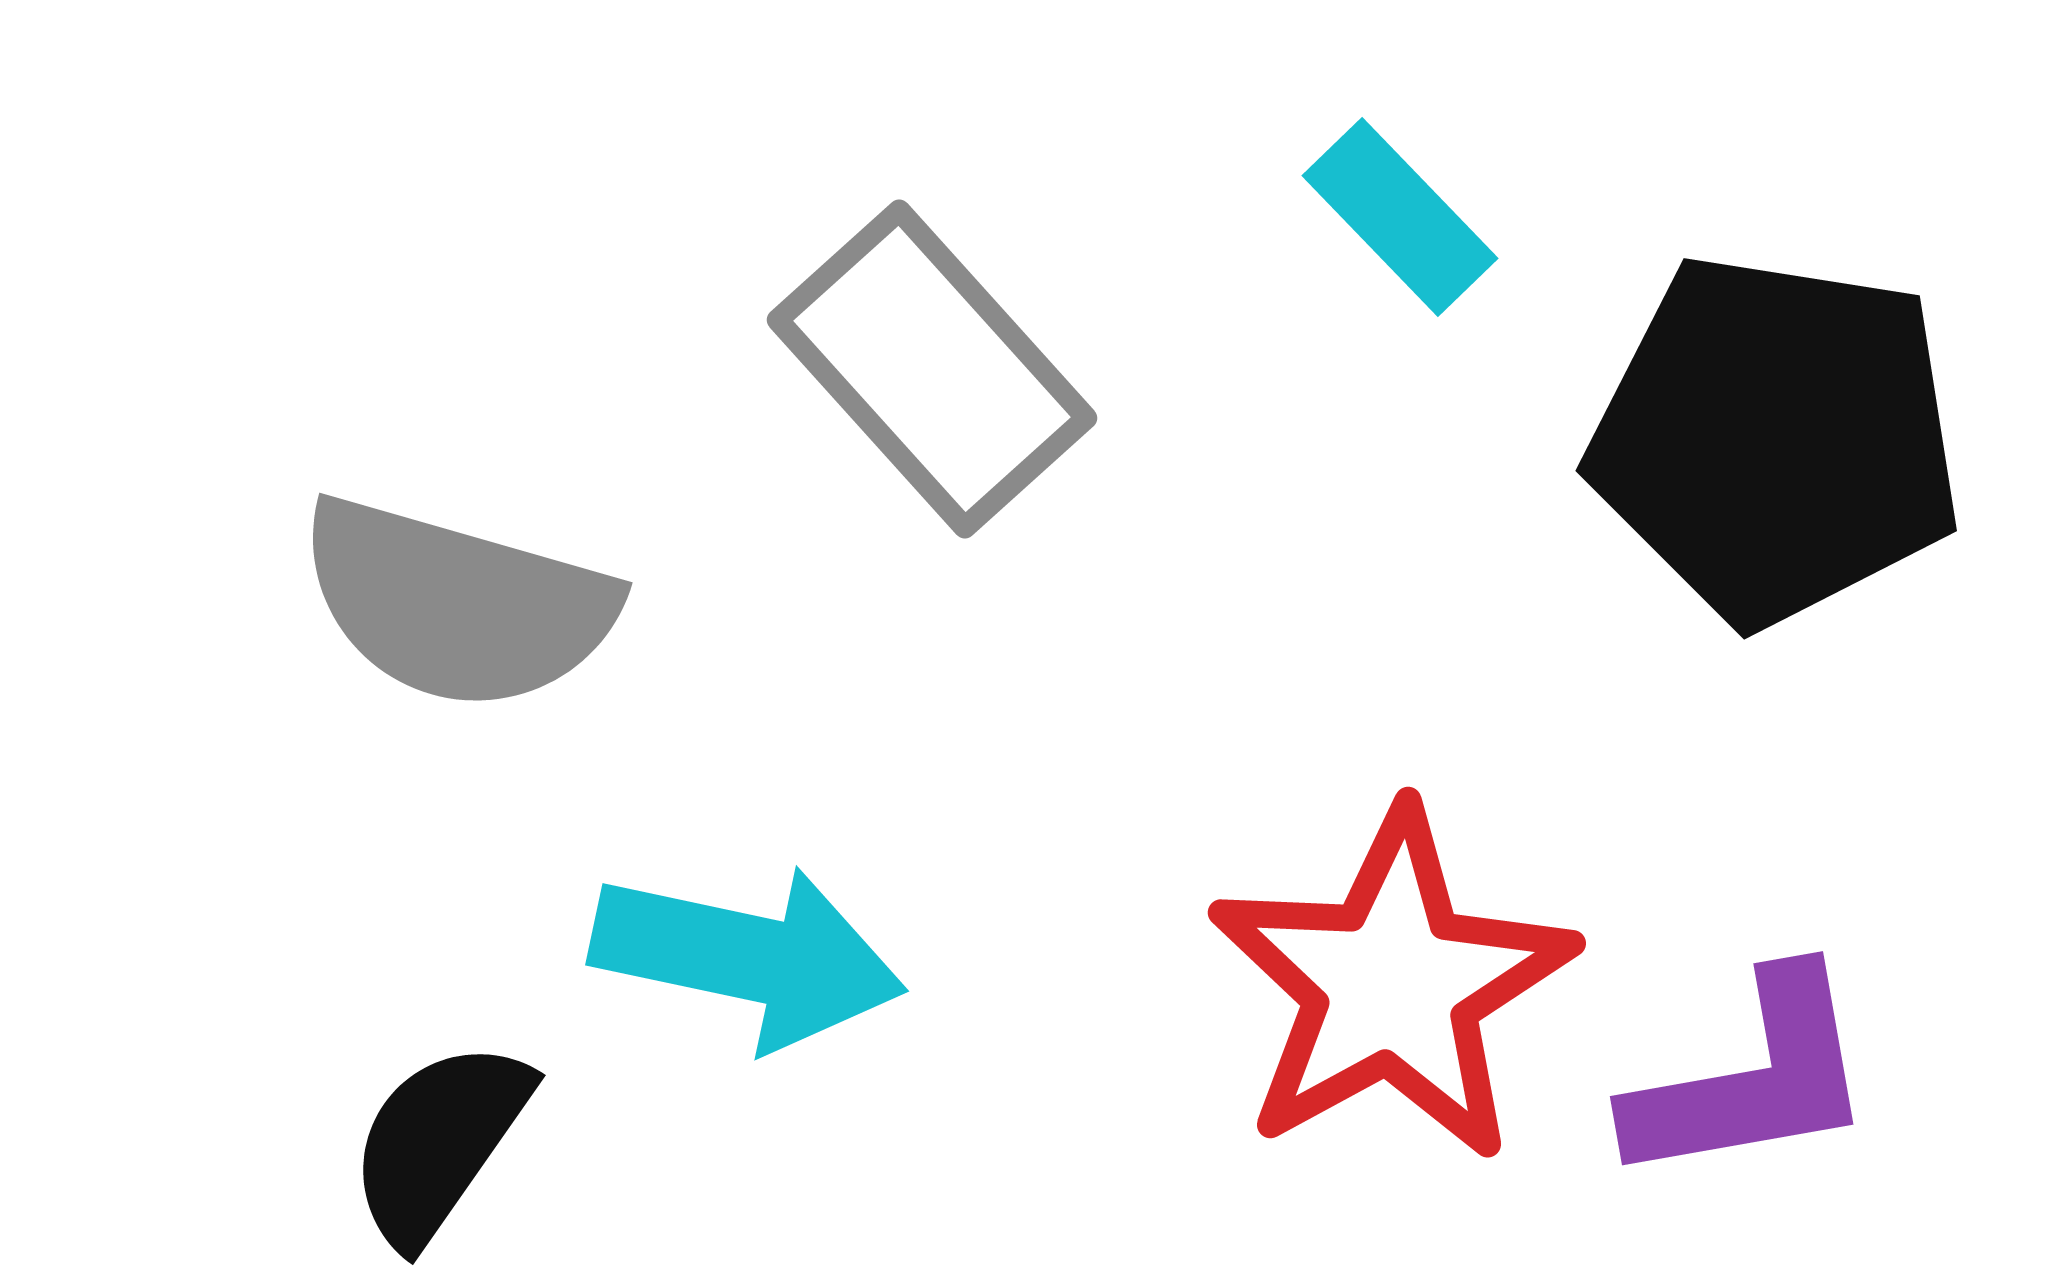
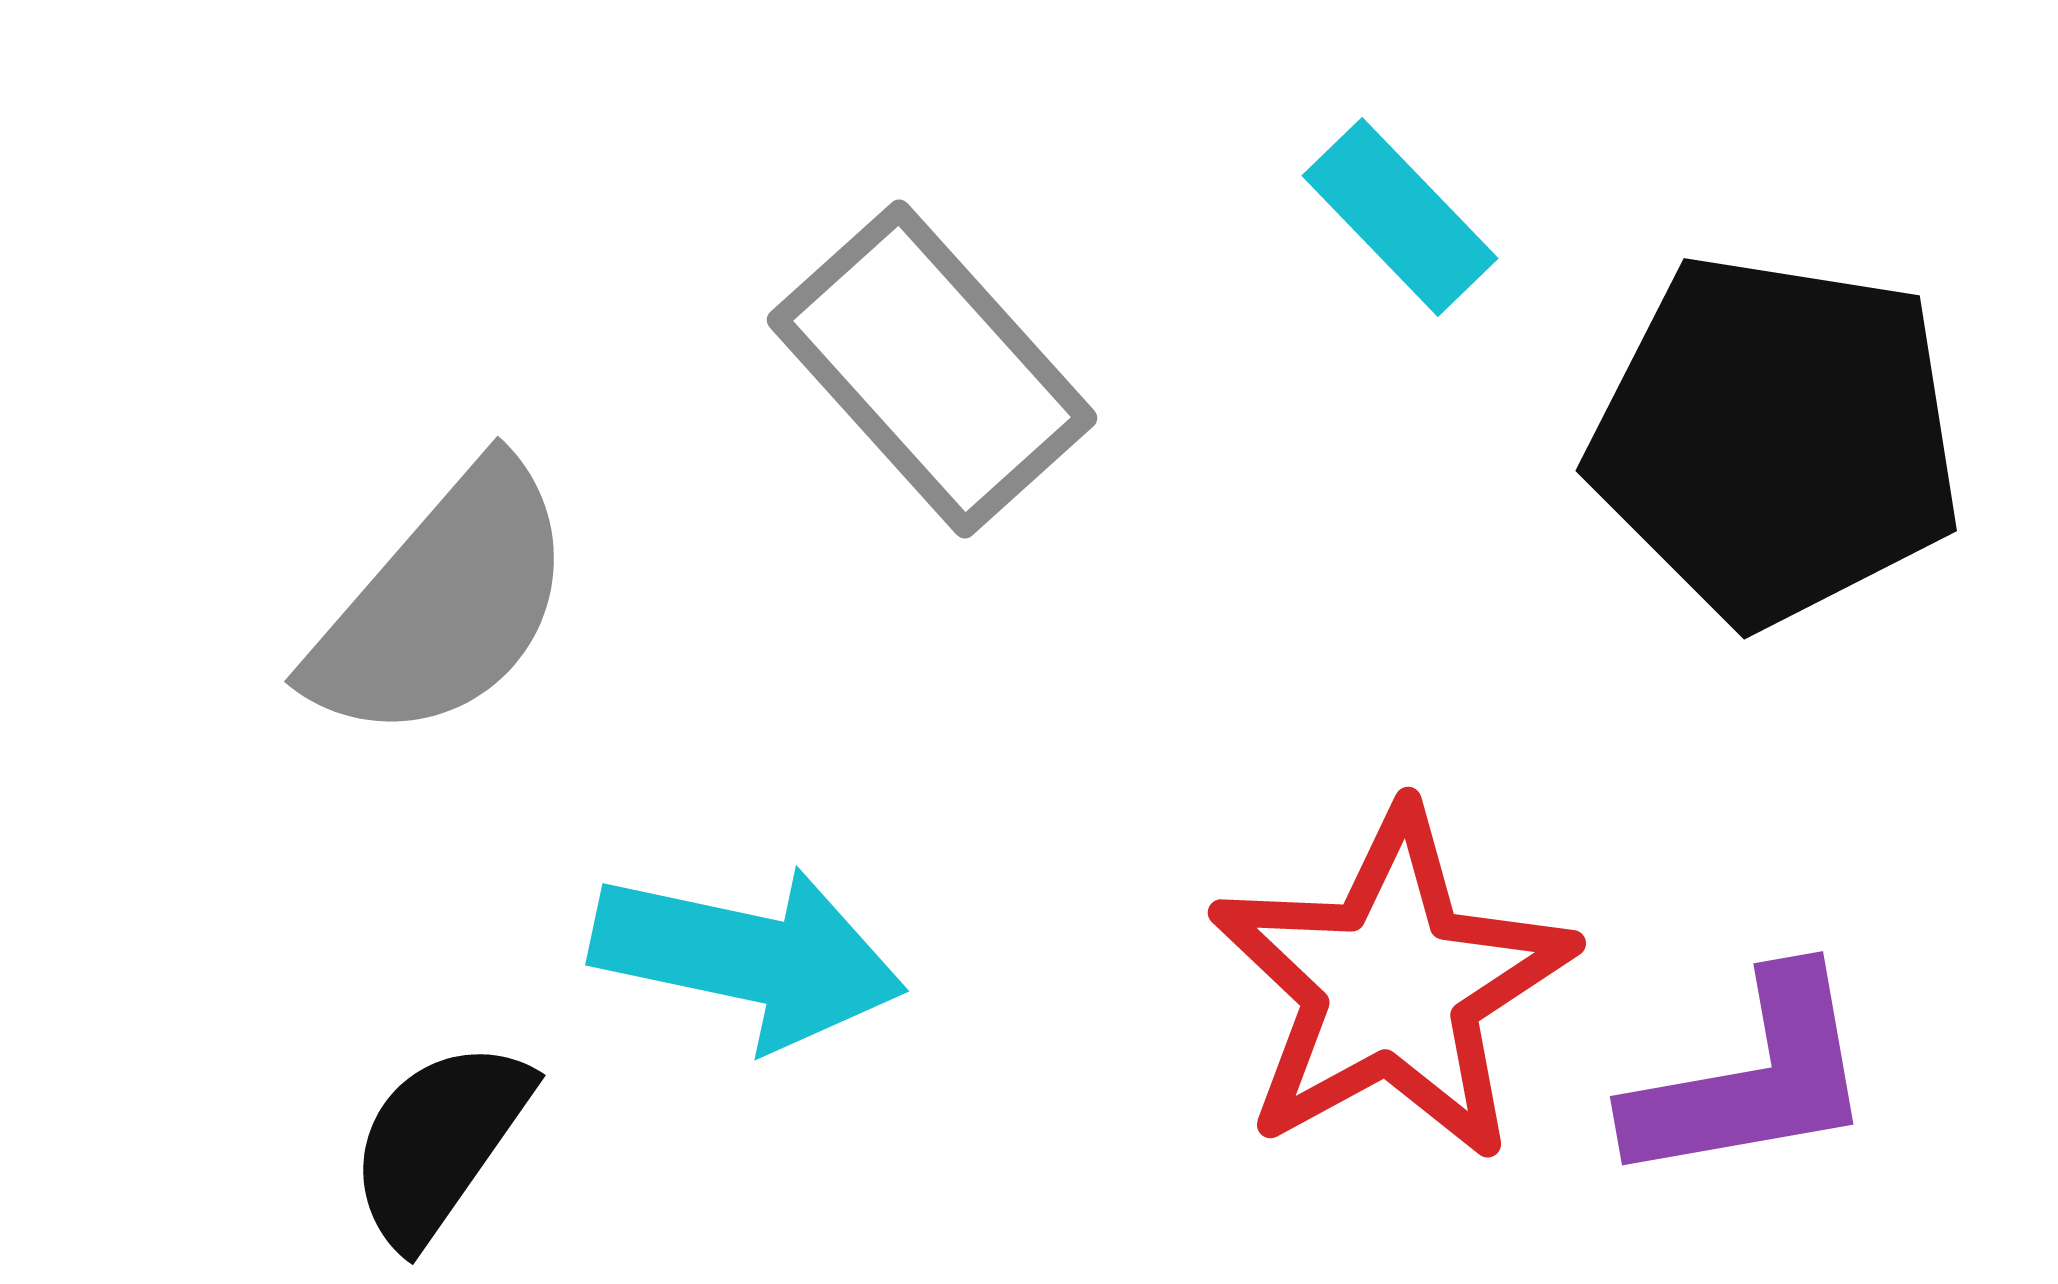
gray semicircle: moved 14 px left; rotated 65 degrees counterclockwise
